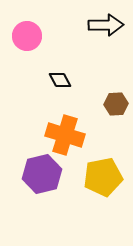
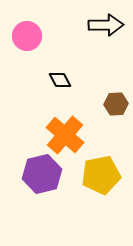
orange cross: rotated 24 degrees clockwise
yellow pentagon: moved 2 px left, 2 px up
